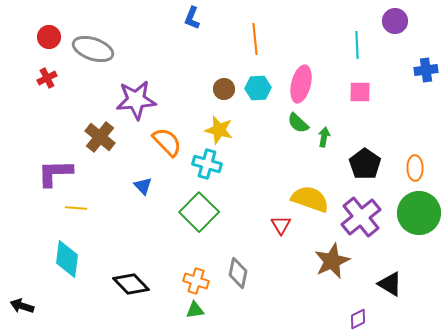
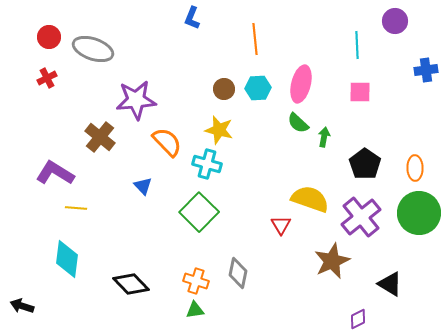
purple L-shape: rotated 33 degrees clockwise
